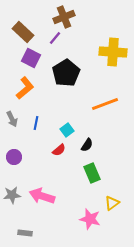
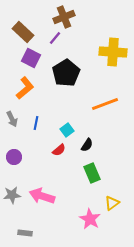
pink star: rotated 15 degrees clockwise
